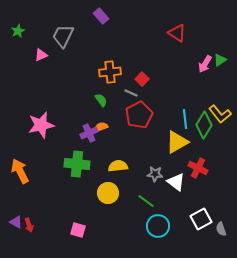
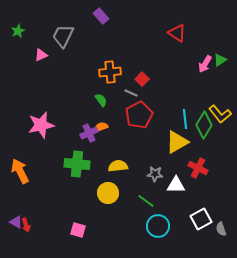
white triangle: moved 3 px down; rotated 36 degrees counterclockwise
red arrow: moved 3 px left
